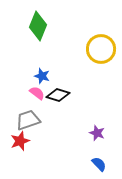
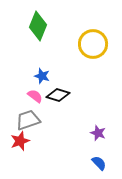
yellow circle: moved 8 px left, 5 px up
pink semicircle: moved 2 px left, 3 px down
purple star: moved 1 px right
blue semicircle: moved 1 px up
